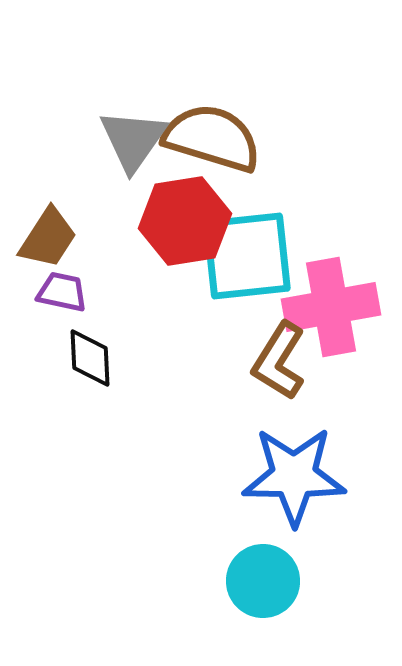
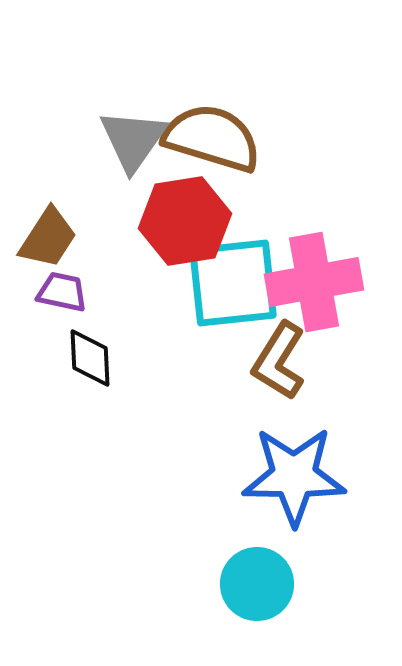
cyan square: moved 14 px left, 27 px down
pink cross: moved 17 px left, 25 px up
cyan circle: moved 6 px left, 3 px down
